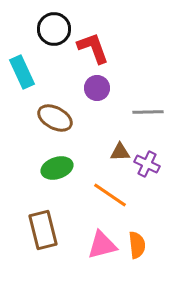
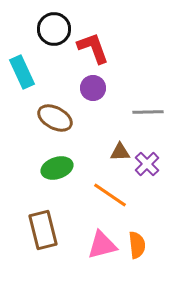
purple circle: moved 4 px left
purple cross: rotated 20 degrees clockwise
